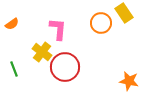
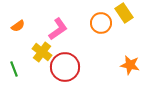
orange semicircle: moved 6 px right, 2 px down
pink L-shape: rotated 50 degrees clockwise
orange star: moved 1 px right, 16 px up
